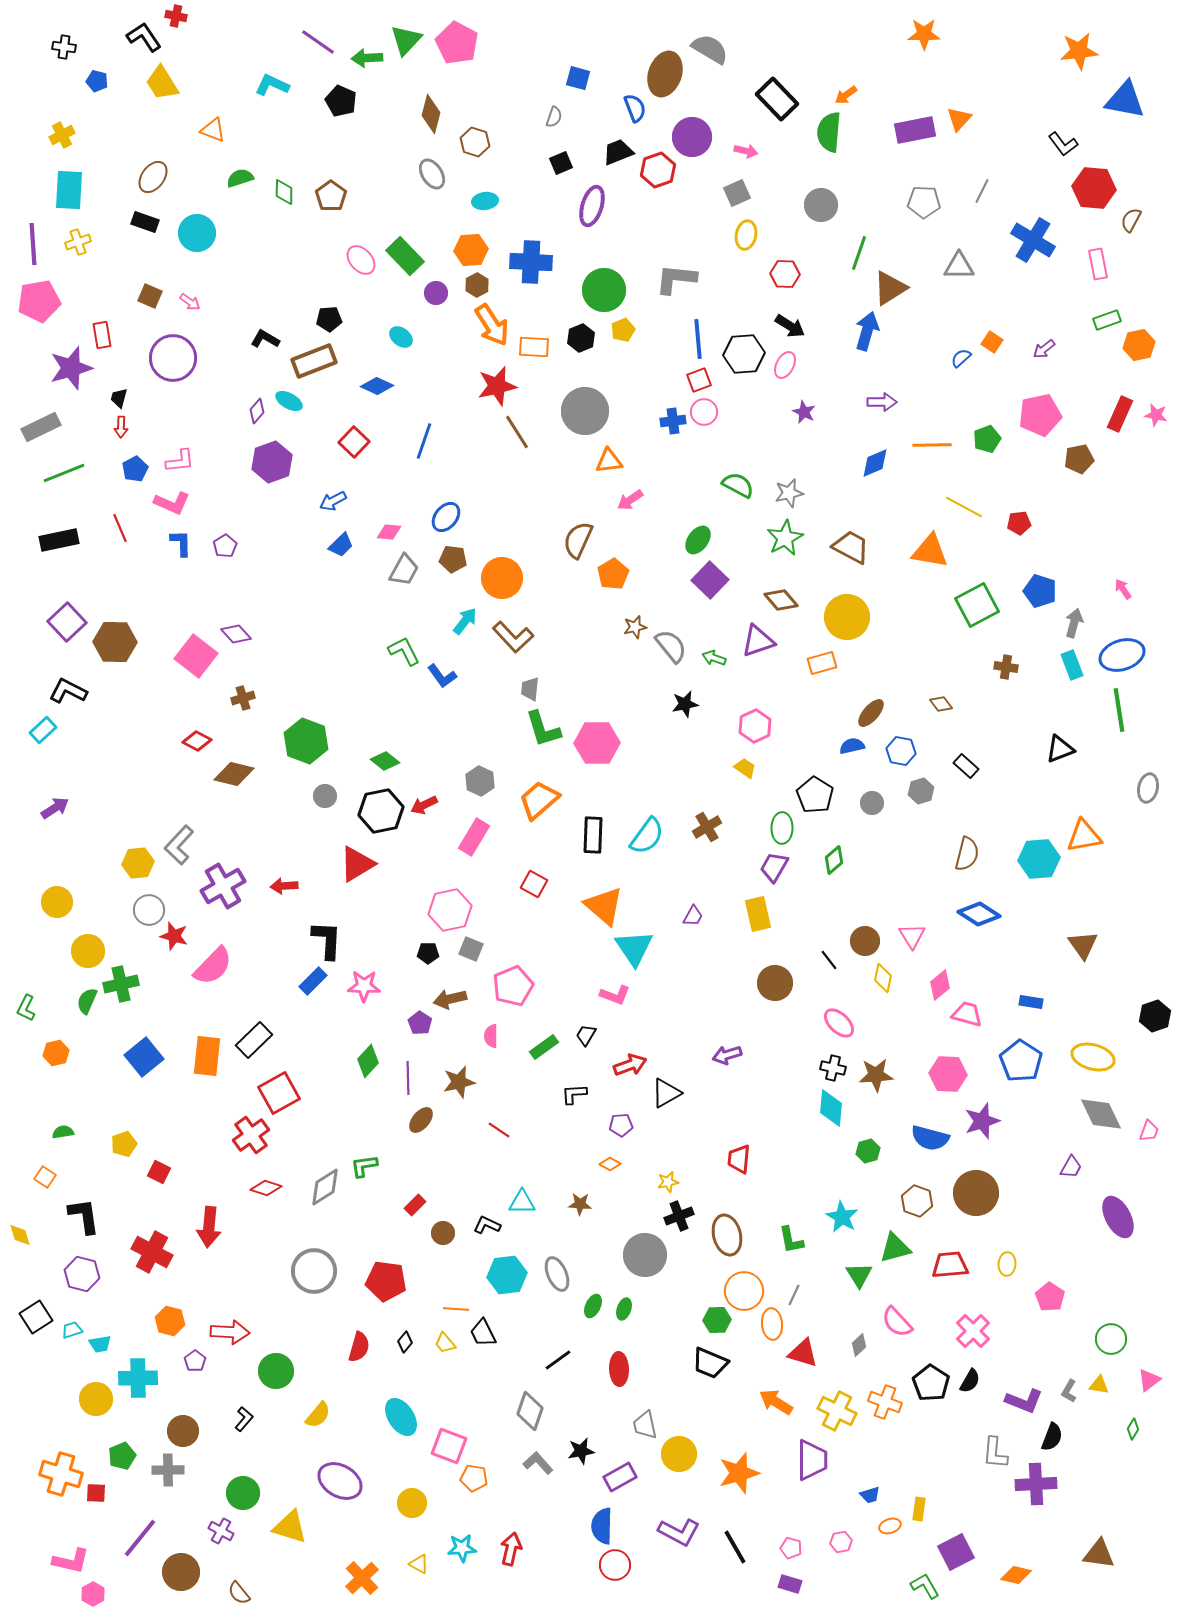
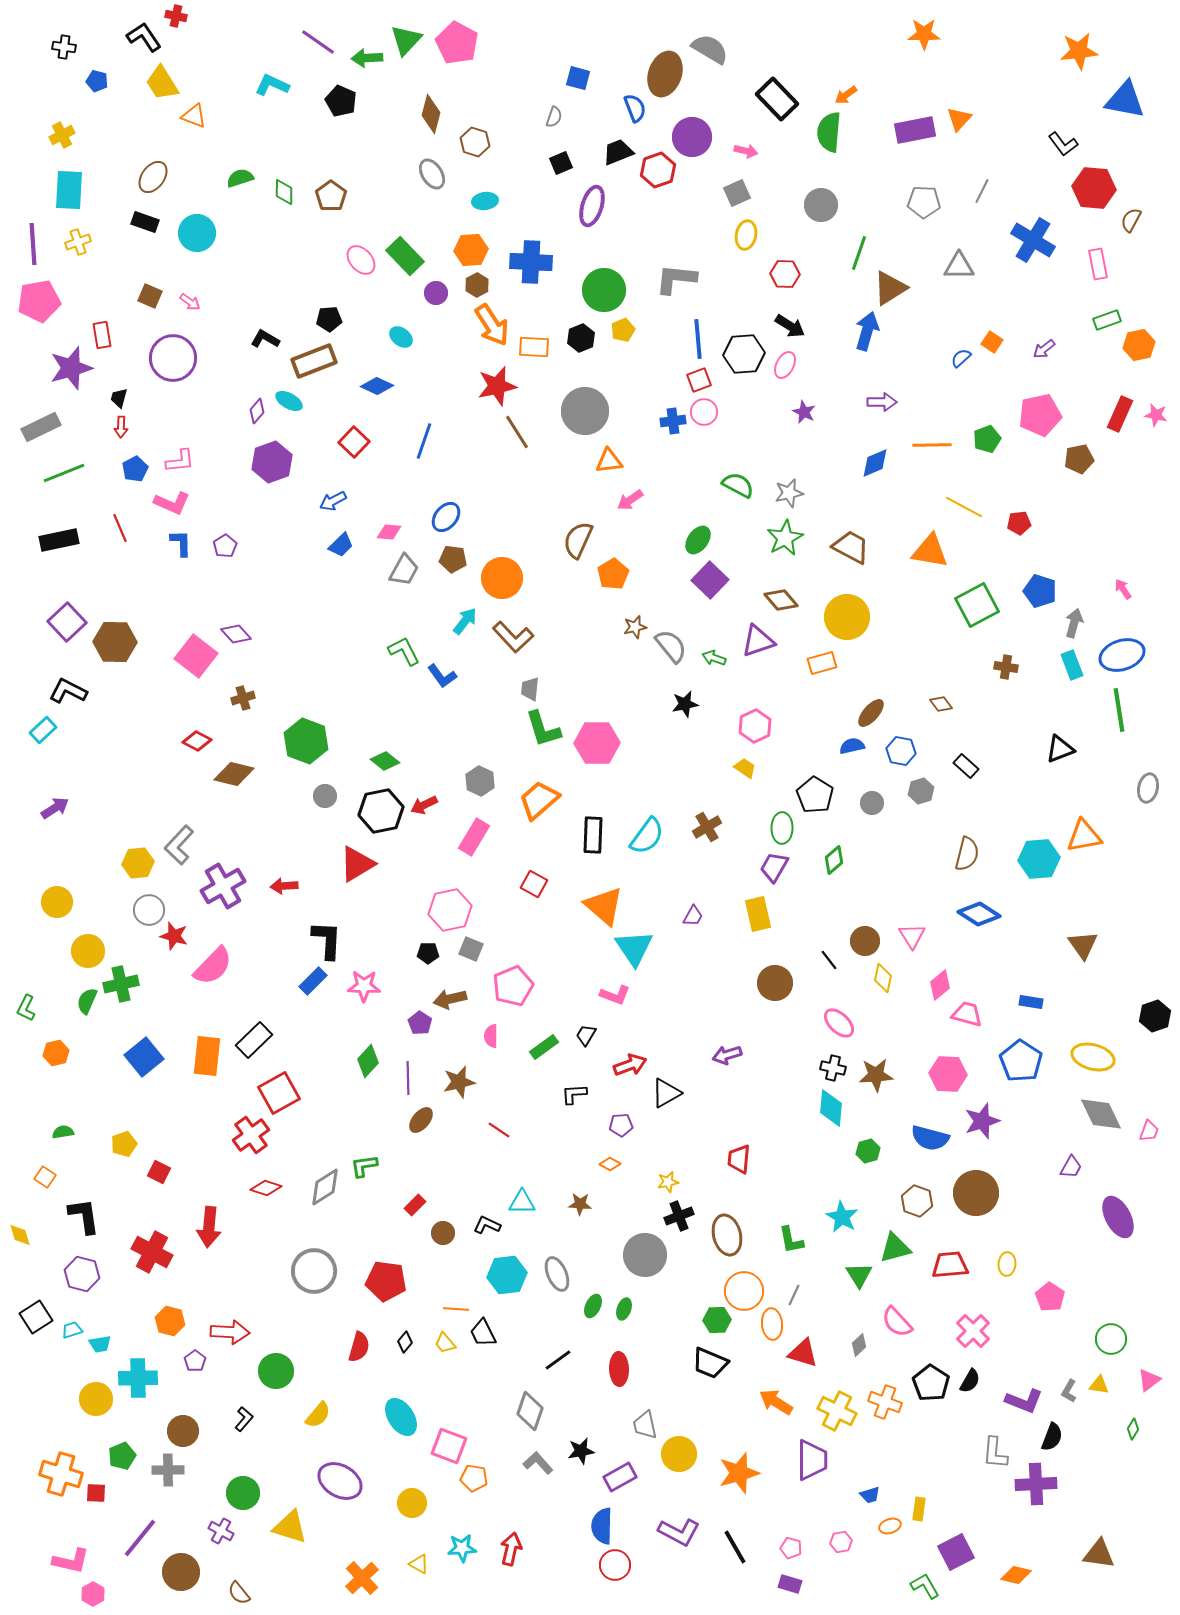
orange triangle at (213, 130): moved 19 px left, 14 px up
